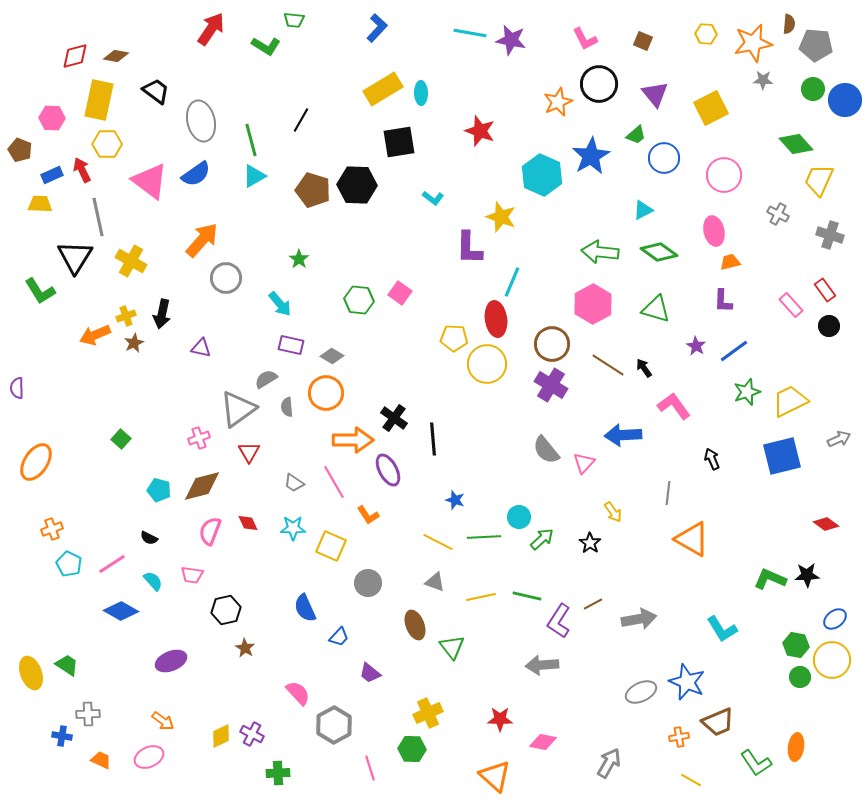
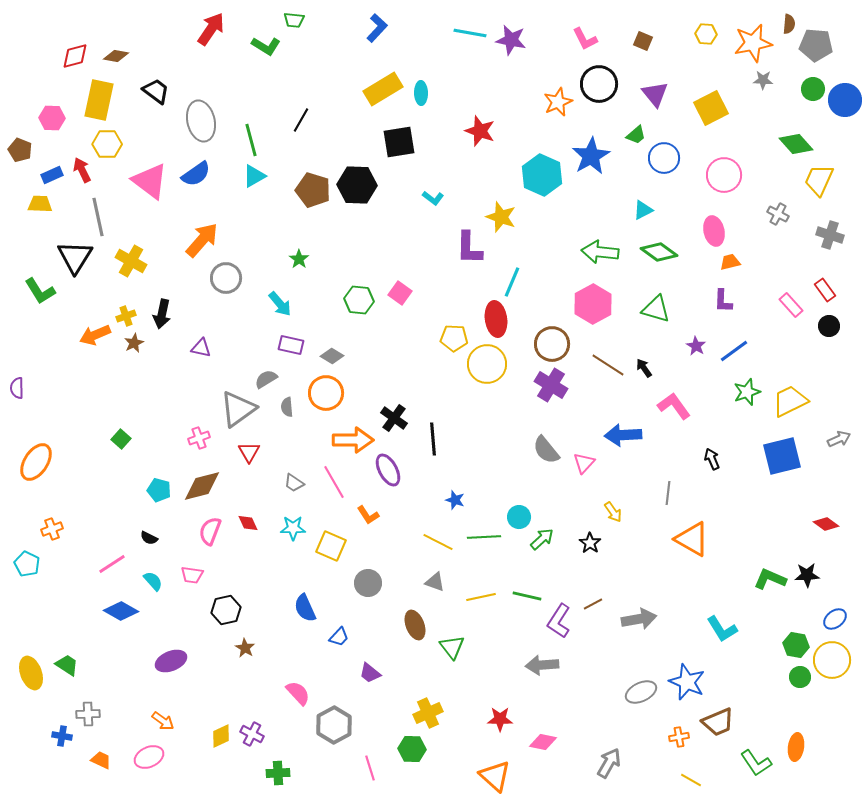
cyan pentagon at (69, 564): moved 42 px left
